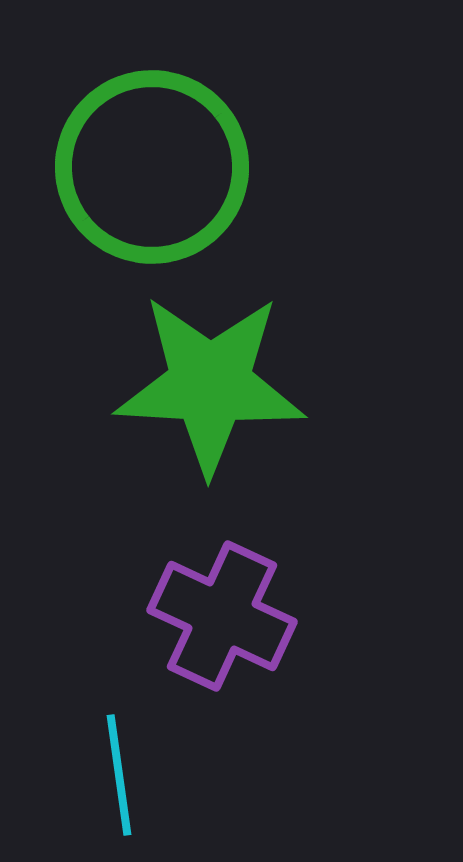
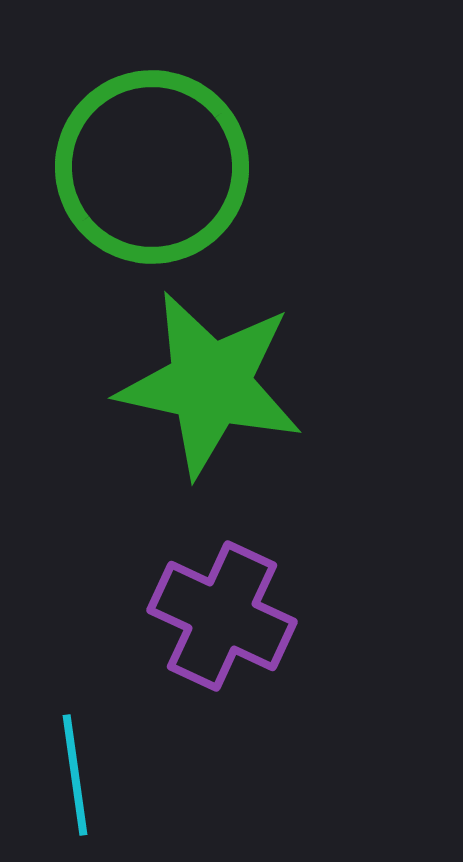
green star: rotated 9 degrees clockwise
cyan line: moved 44 px left
